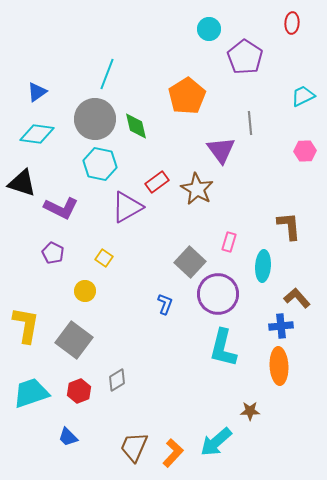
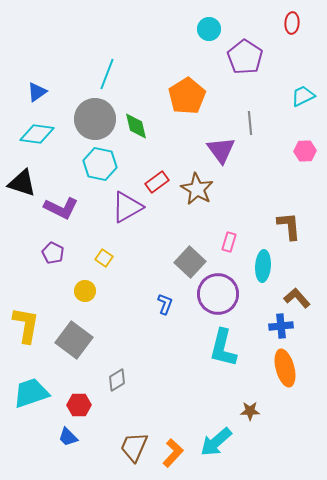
orange ellipse at (279, 366): moved 6 px right, 2 px down; rotated 12 degrees counterclockwise
red hexagon at (79, 391): moved 14 px down; rotated 20 degrees clockwise
